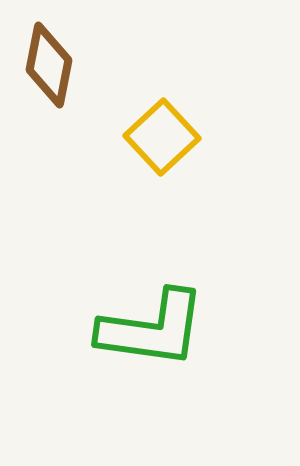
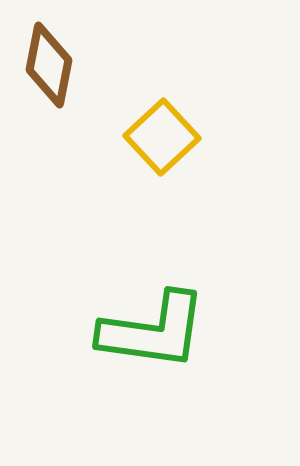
green L-shape: moved 1 px right, 2 px down
